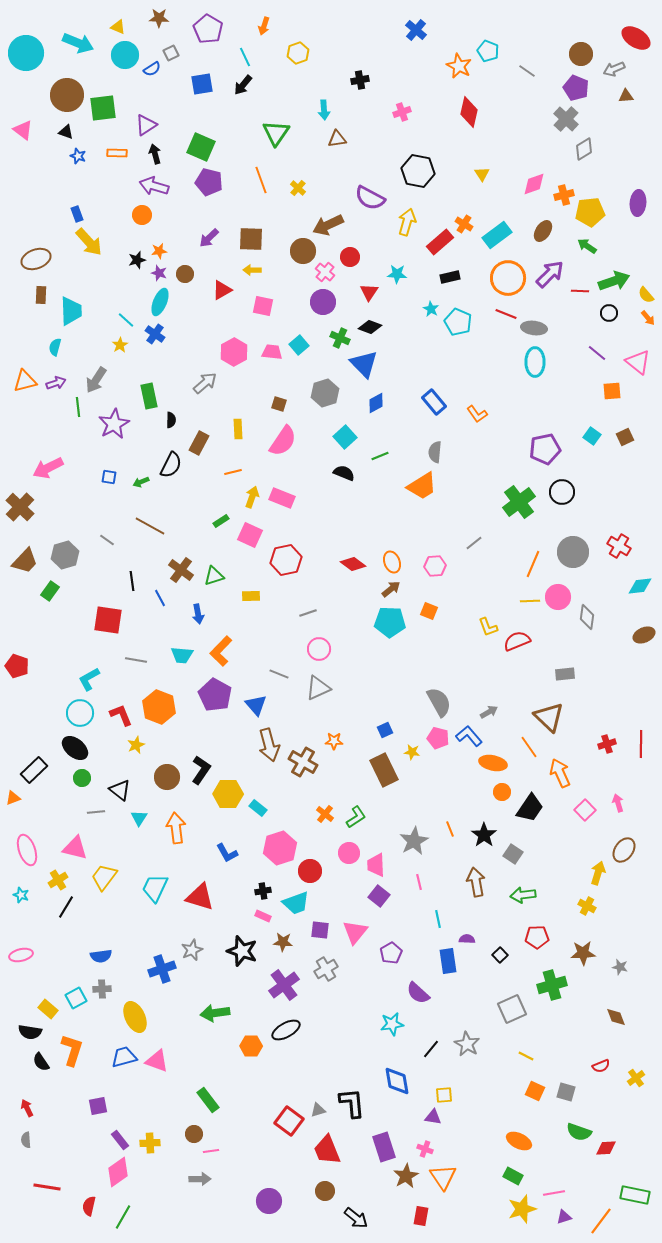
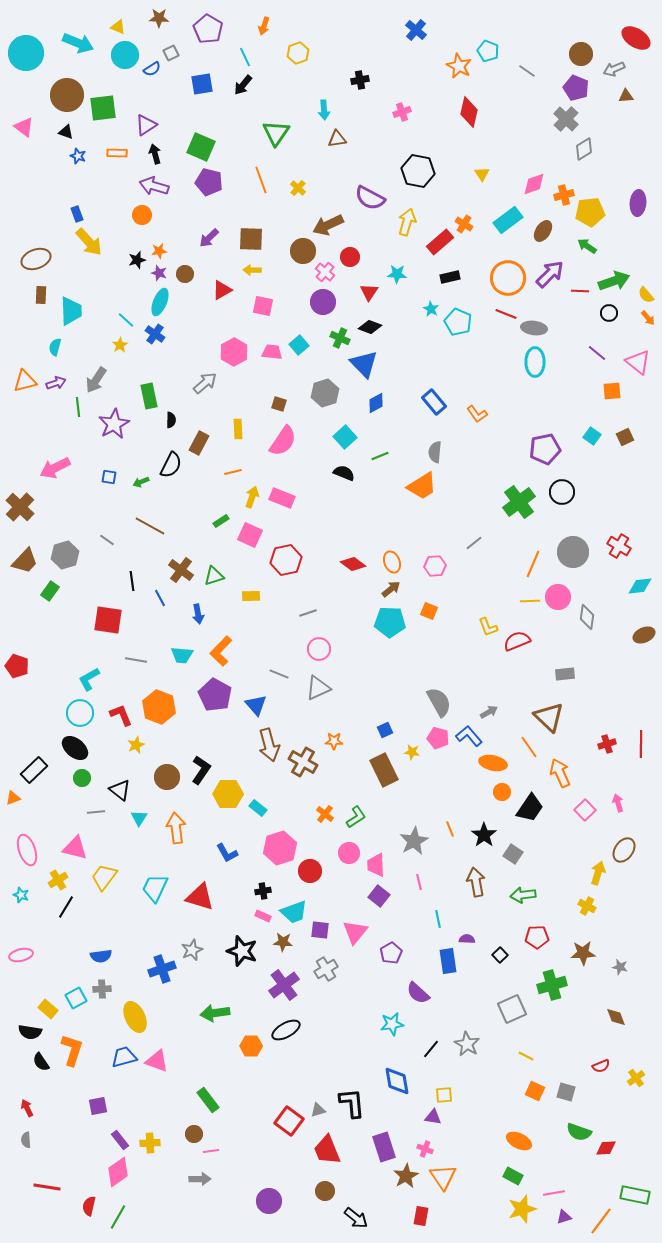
pink triangle at (23, 130): moved 1 px right, 3 px up
cyan rectangle at (497, 235): moved 11 px right, 15 px up
pink arrow at (48, 468): moved 7 px right
cyan trapezoid at (296, 903): moved 2 px left, 9 px down
green line at (123, 1217): moved 5 px left
